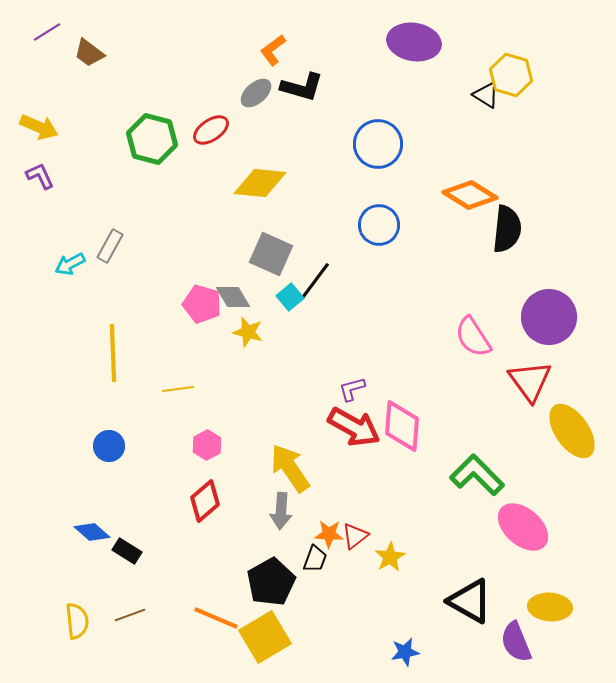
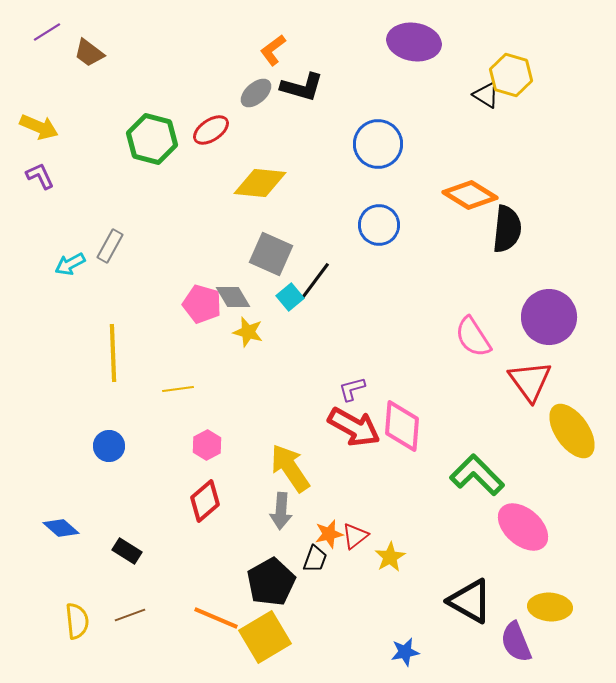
blue diamond at (92, 532): moved 31 px left, 4 px up
orange star at (329, 534): rotated 16 degrees counterclockwise
